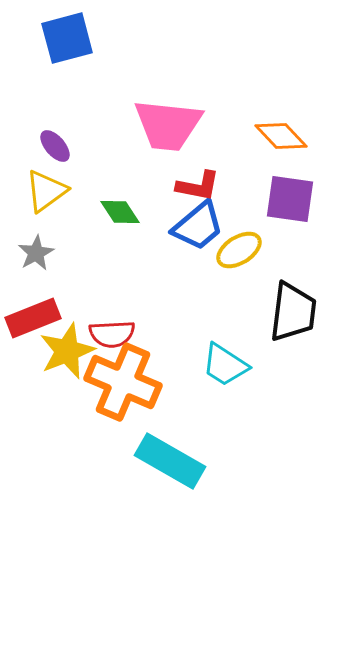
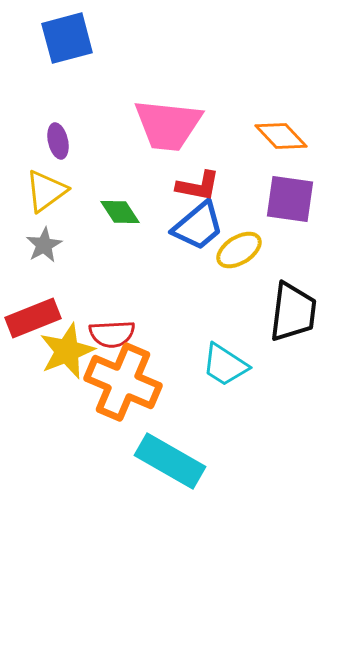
purple ellipse: moved 3 px right, 5 px up; rotated 28 degrees clockwise
gray star: moved 8 px right, 8 px up
